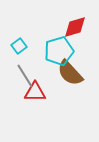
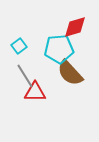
cyan pentagon: moved 2 px up; rotated 12 degrees clockwise
